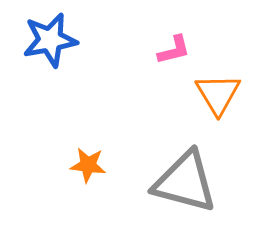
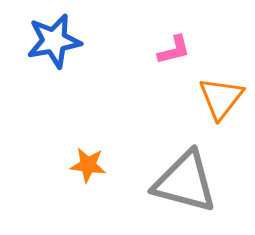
blue star: moved 4 px right, 1 px down
orange triangle: moved 3 px right, 4 px down; rotated 9 degrees clockwise
